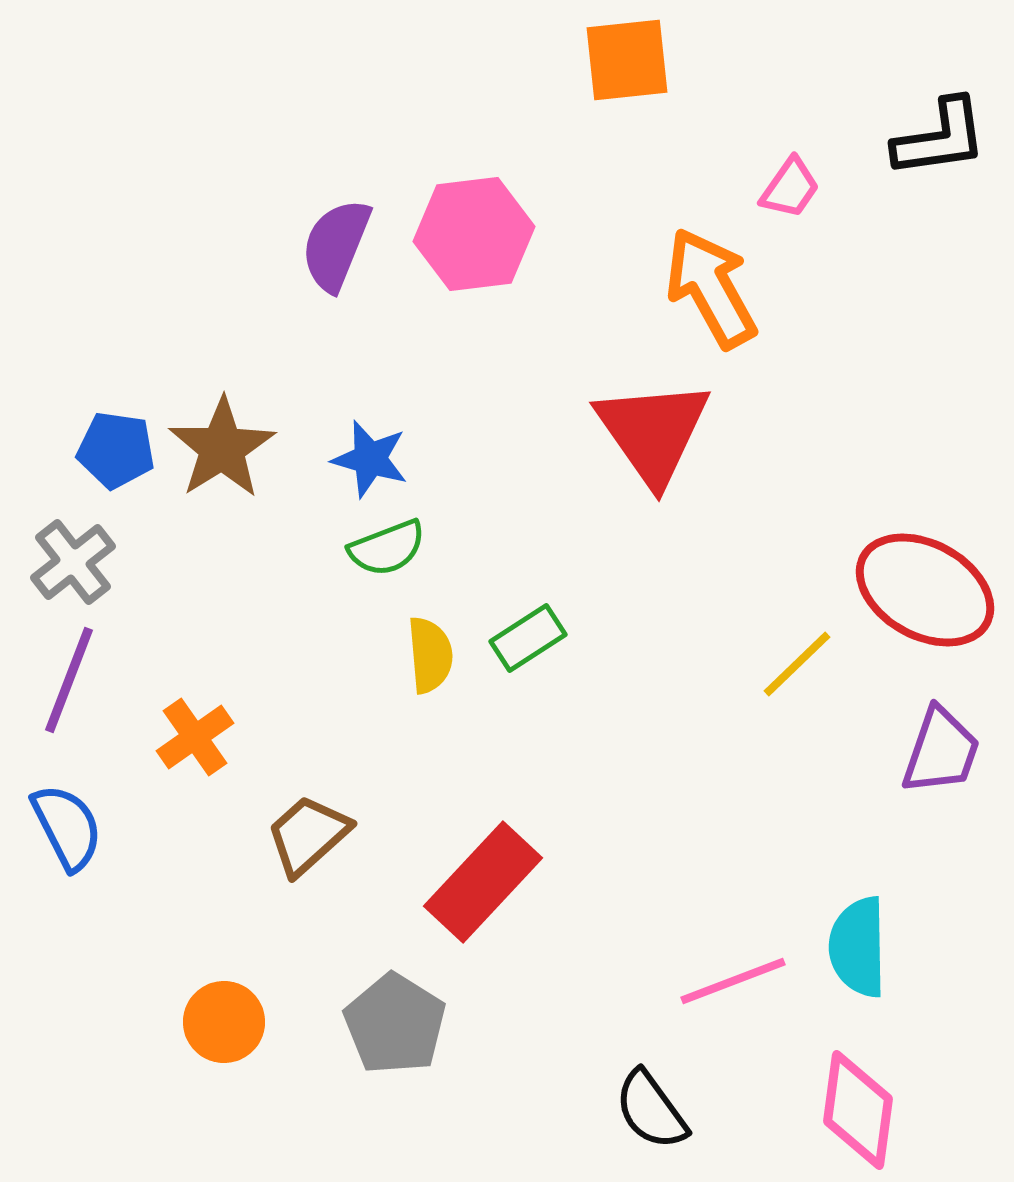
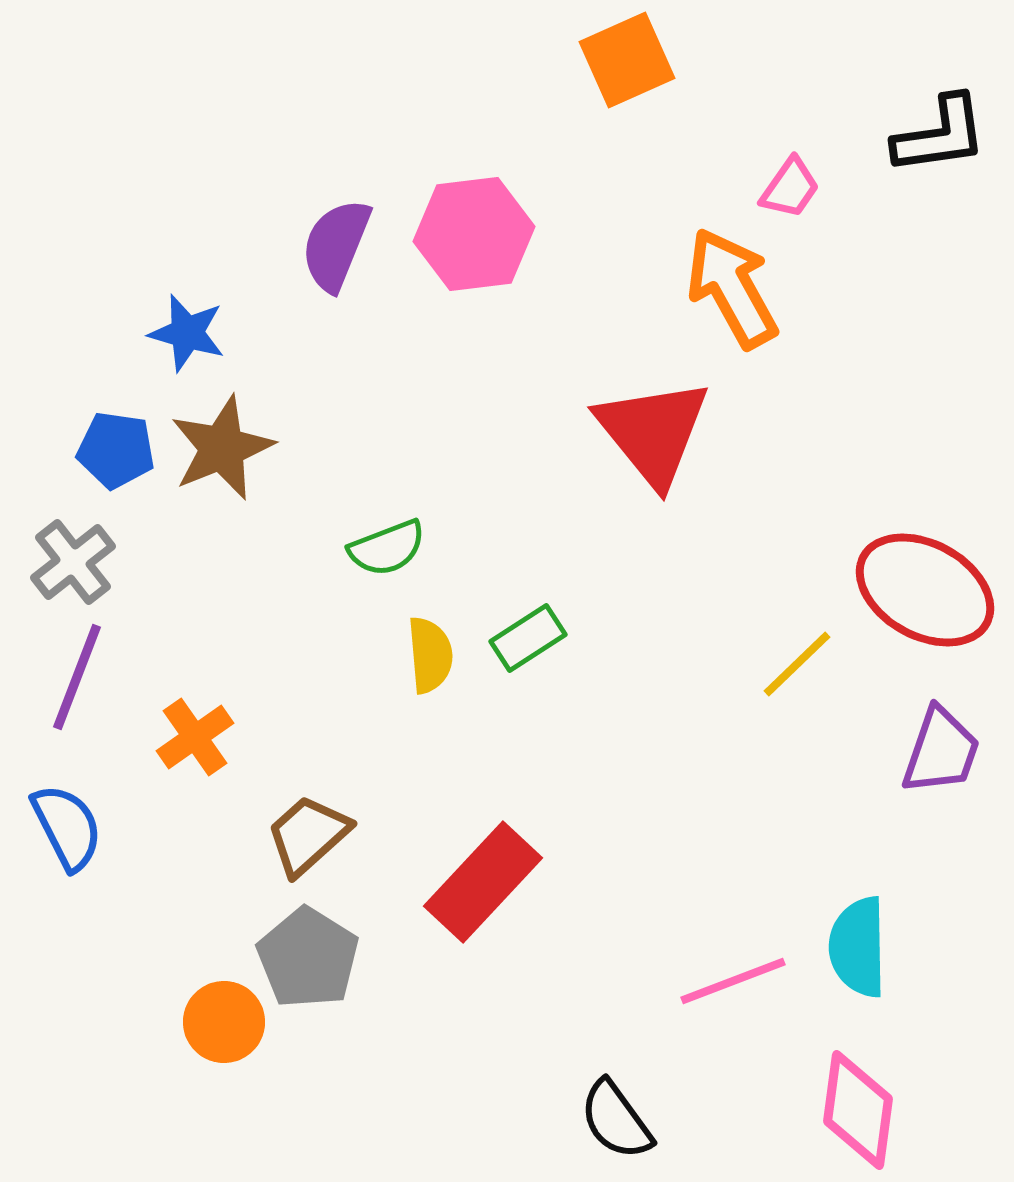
orange square: rotated 18 degrees counterclockwise
black L-shape: moved 3 px up
orange arrow: moved 21 px right
red triangle: rotated 4 degrees counterclockwise
brown star: rotated 10 degrees clockwise
blue star: moved 183 px left, 126 px up
purple line: moved 8 px right, 3 px up
gray pentagon: moved 87 px left, 66 px up
black semicircle: moved 35 px left, 10 px down
